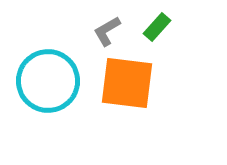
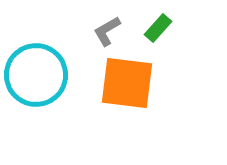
green rectangle: moved 1 px right, 1 px down
cyan circle: moved 12 px left, 6 px up
